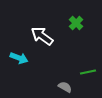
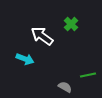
green cross: moved 5 px left, 1 px down
cyan arrow: moved 6 px right, 1 px down
green line: moved 3 px down
